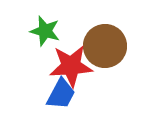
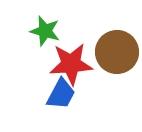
brown circle: moved 12 px right, 6 px down
red star: moved 2 px up
